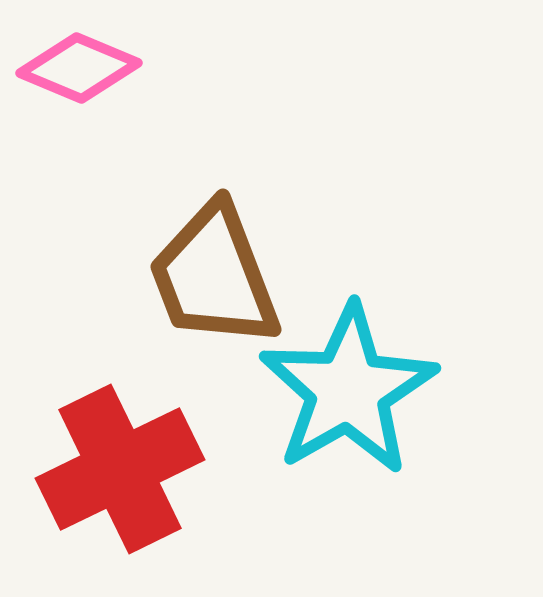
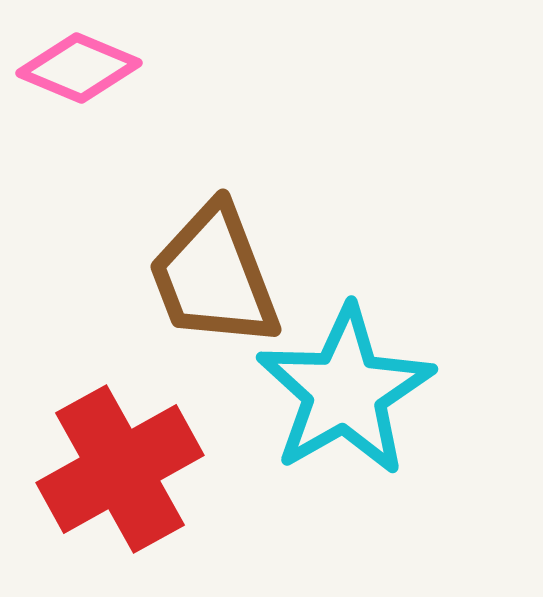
cyan star: moved 3 px left, 1 px down
red cross: rotated 3 degrees counterclockwise
